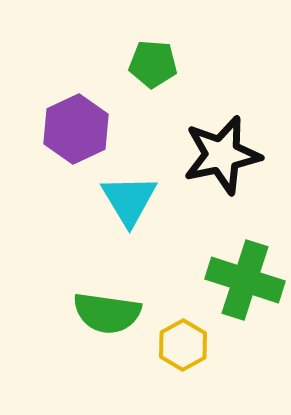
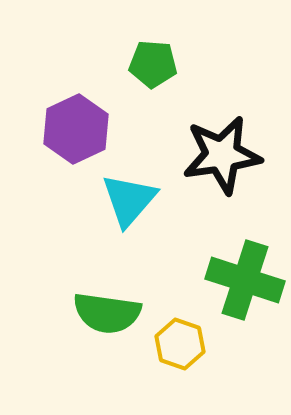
black star: rotated 4 degrees clockwise
cyan triangle: rotated 12 degrees clockwise
yellow hexagon: moved 3 px left, 1 px up; rotated 12 degrees counterclockwise
